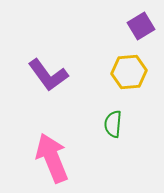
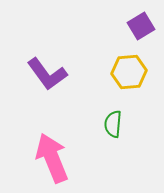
purple L-shape: moved 1 px left, 1 px up
